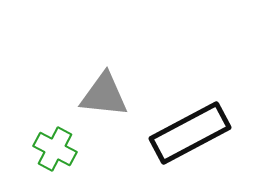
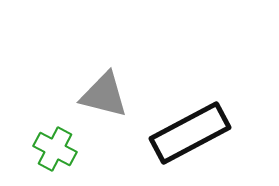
gray triangle: rotated 8 degrees clockwise
